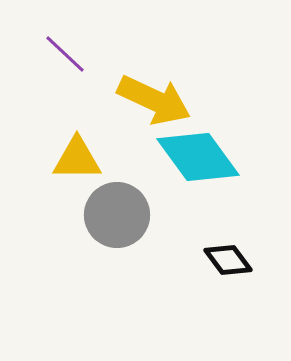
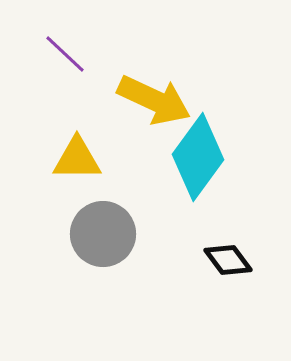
cyan diamond: rotated 72 degrees clockwise
gray circle: moved 14 px left, 19 px down
